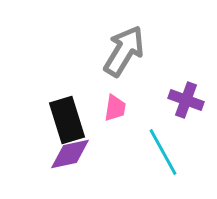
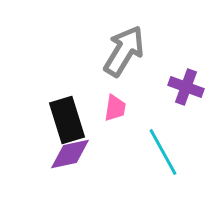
purple cross: moved 13 px up
